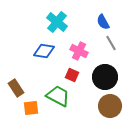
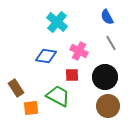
blue semicircle: moved 4 px right, 5 px up
blue diamond: moved 2 px right, 5 px down
red square: rotated 24 degrees counterclockwise
brown circle: moved 2 px left
